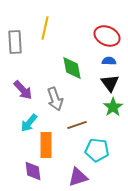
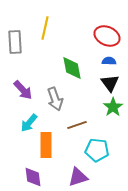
purple diamond: moved 6 px down
